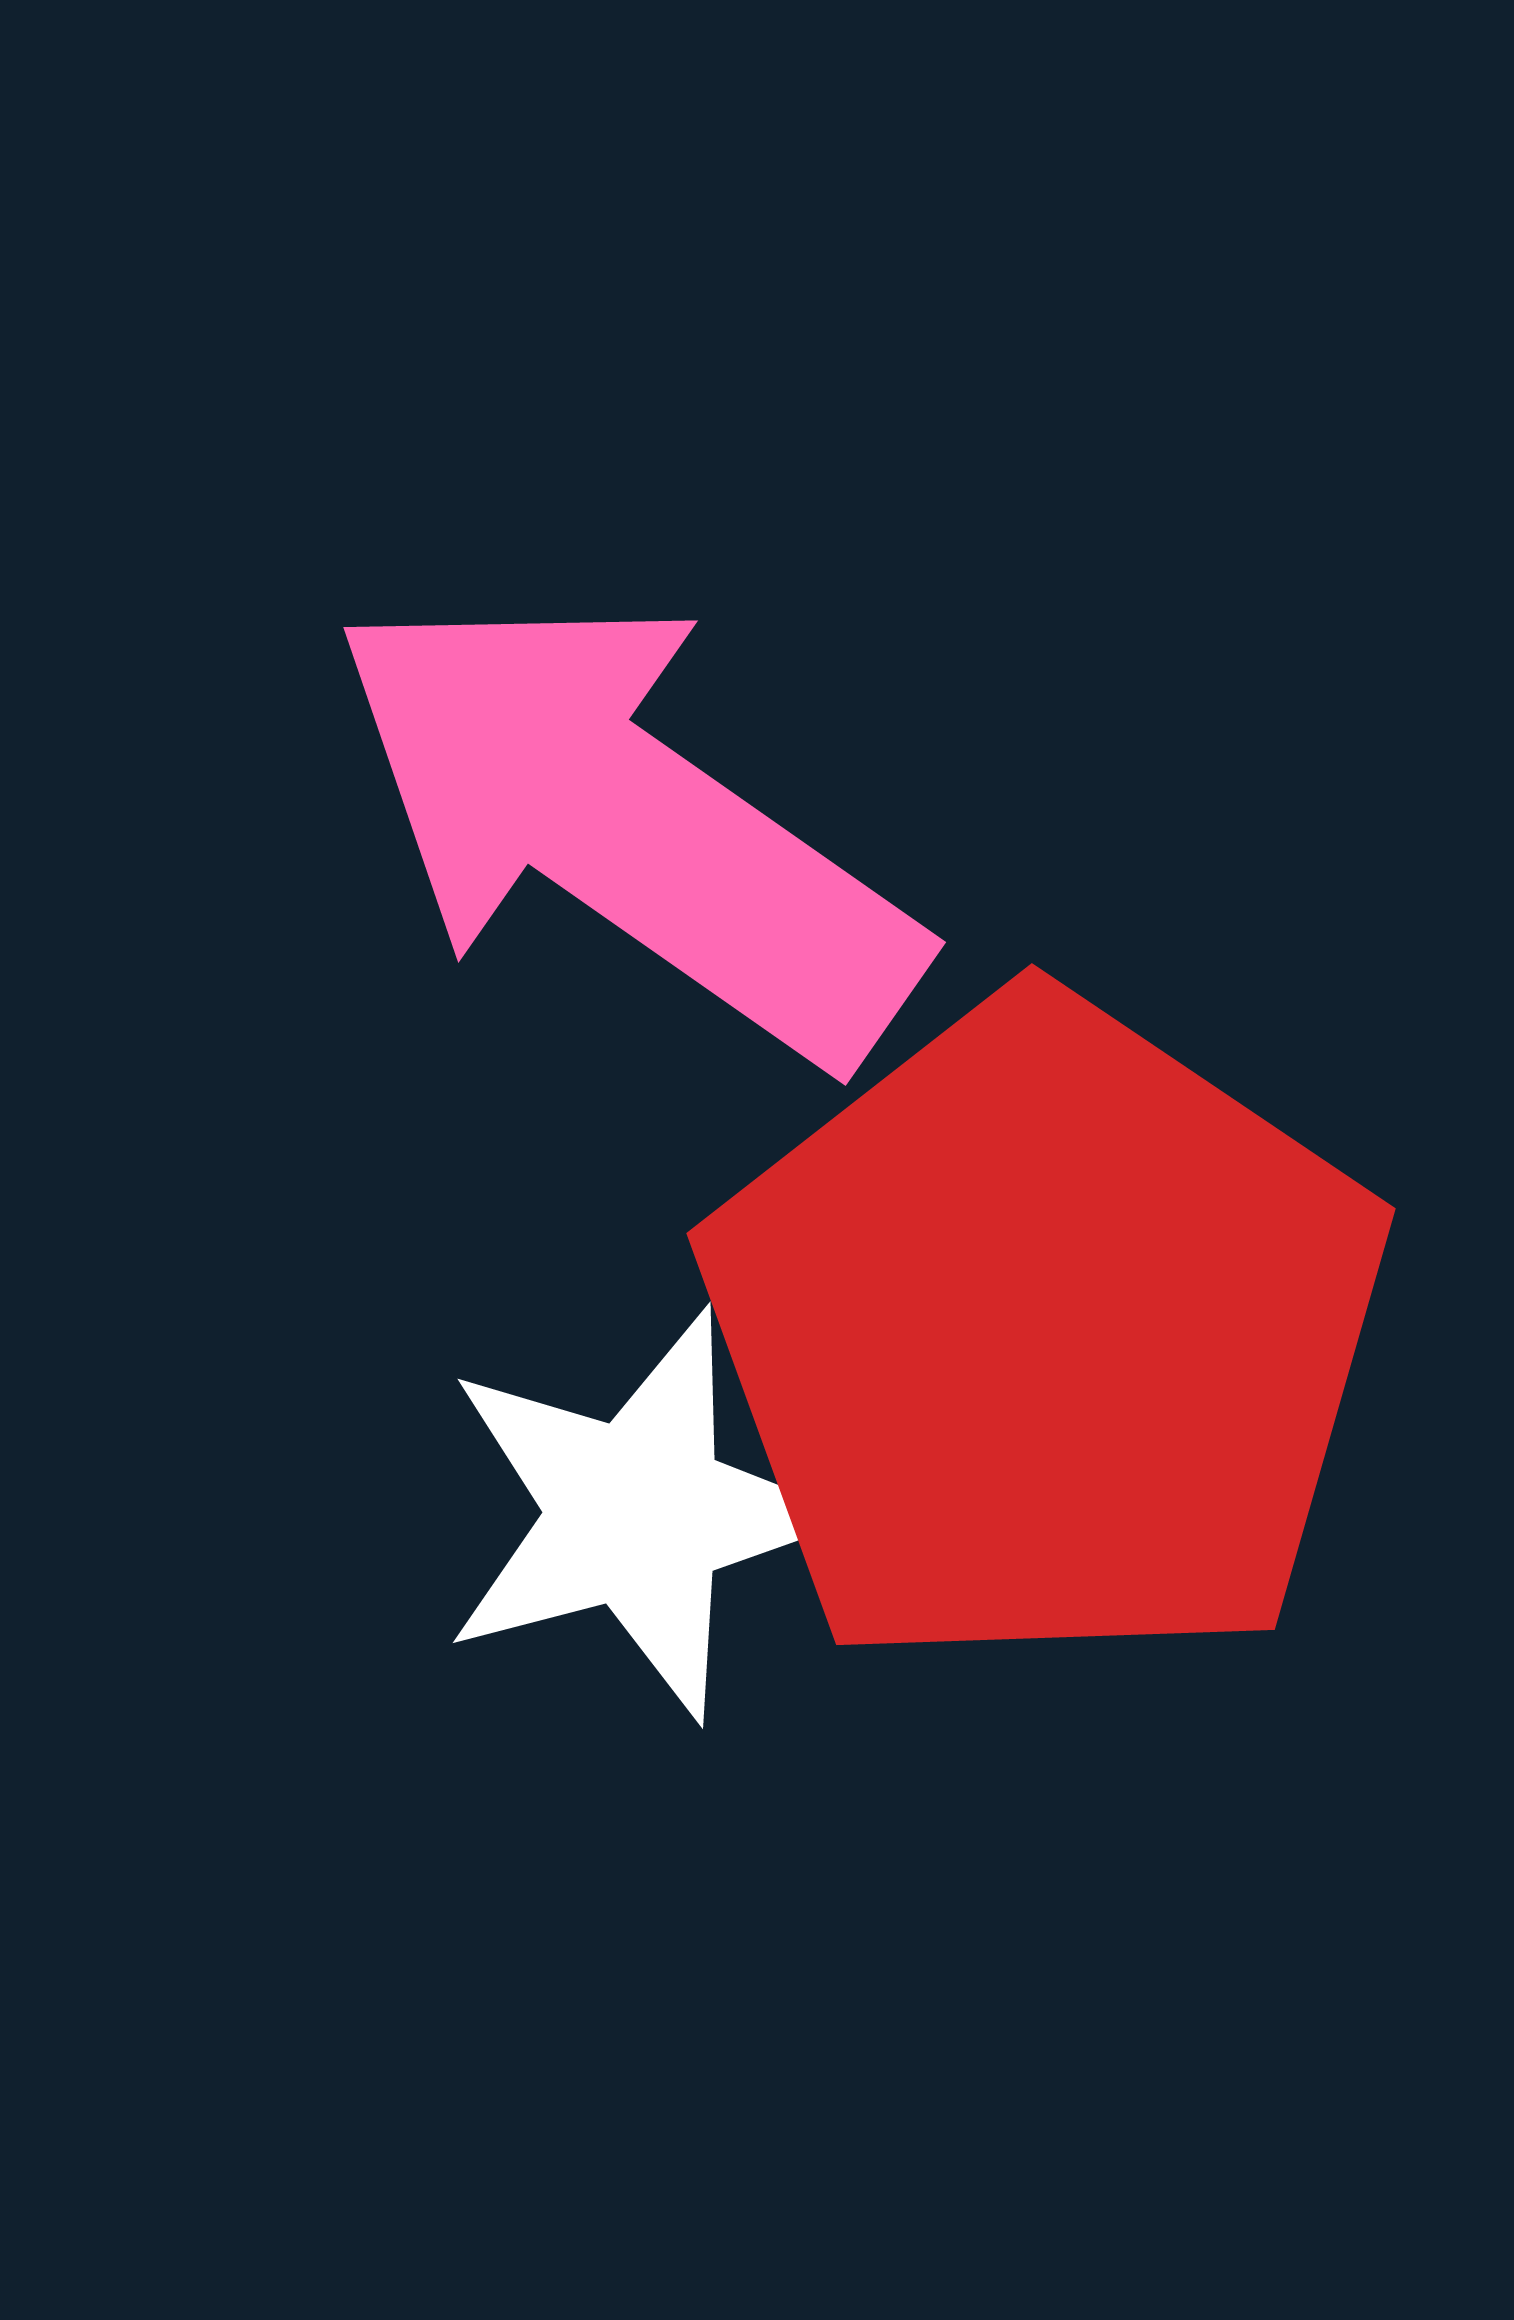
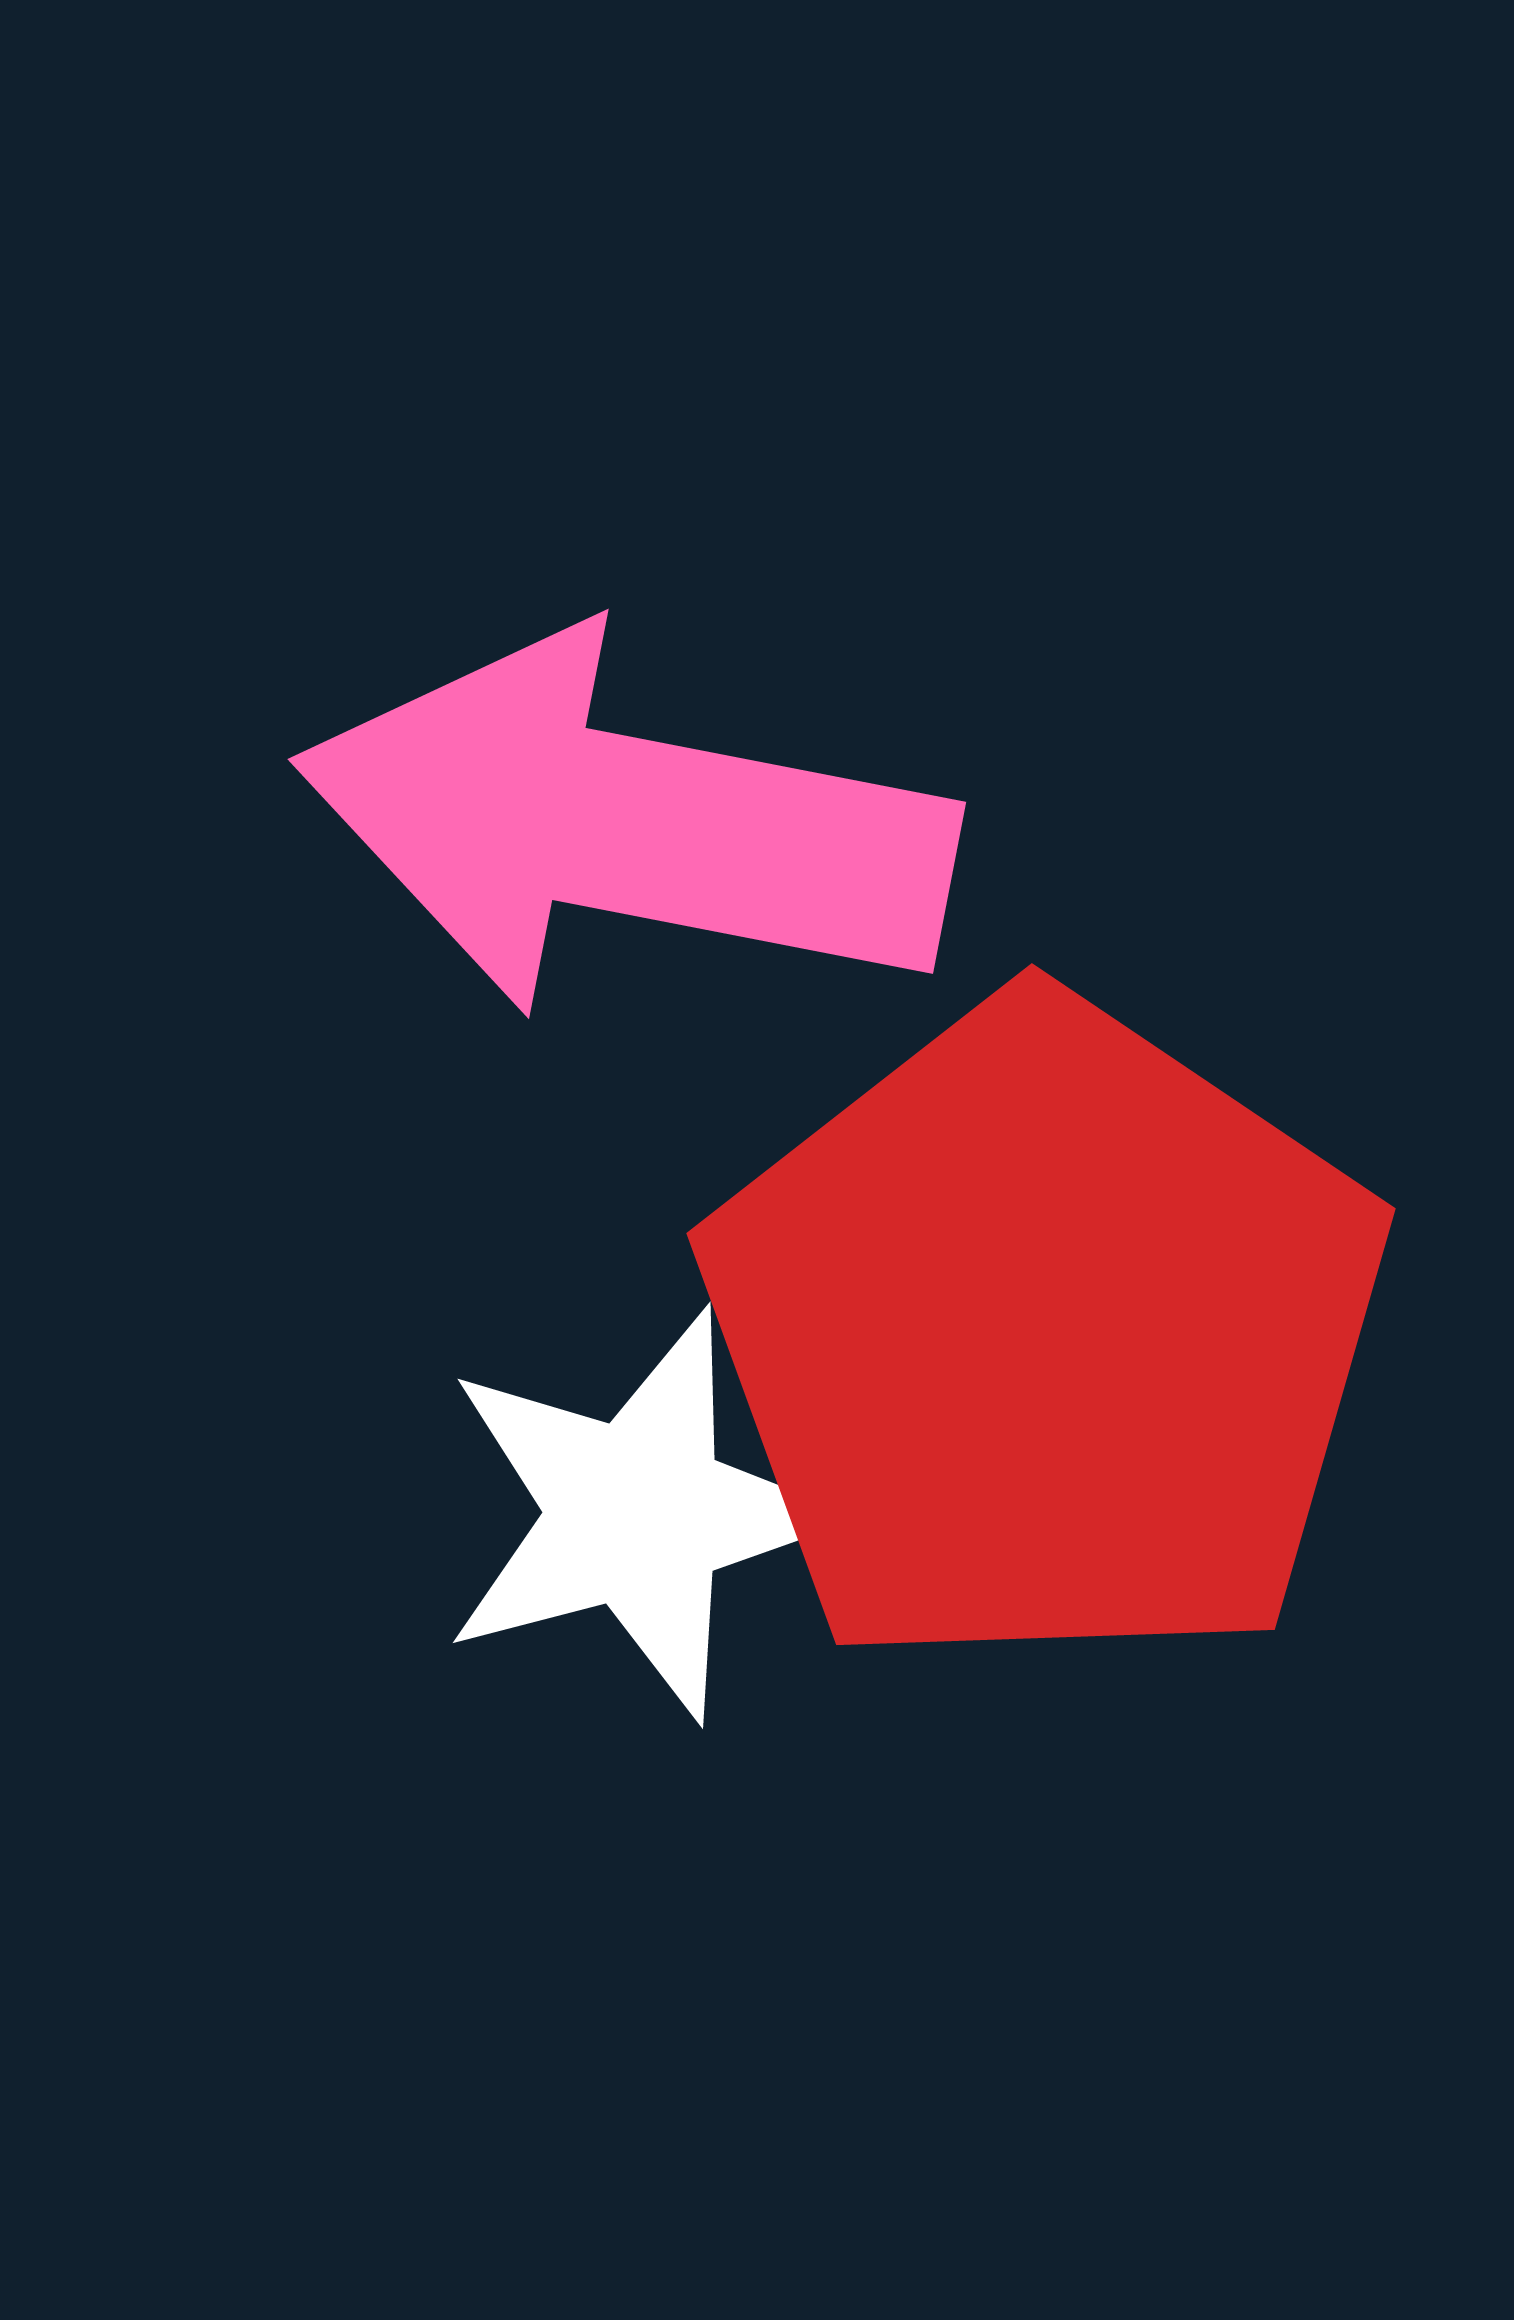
pink arrow: rotated 24 degrees counterclockwise
